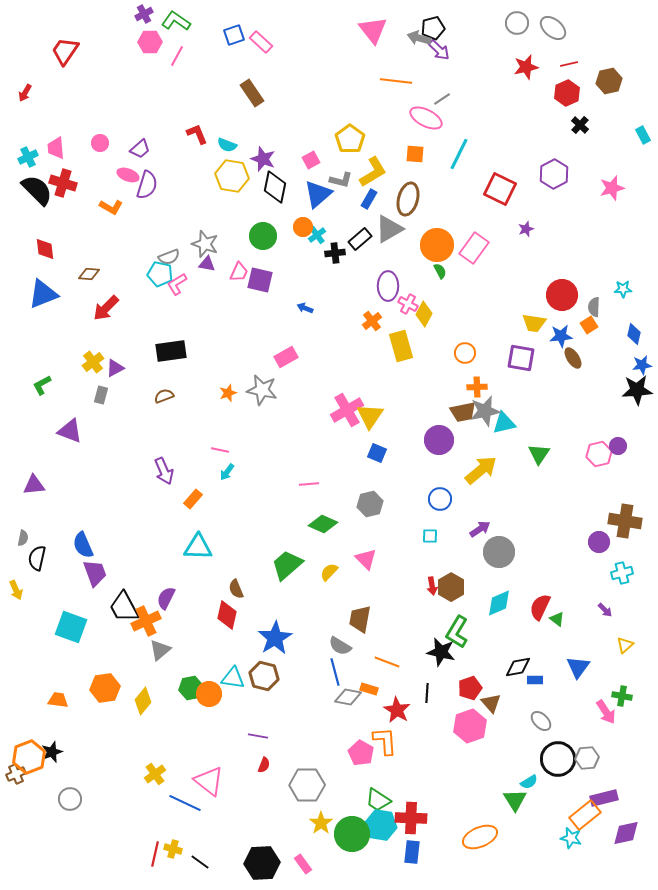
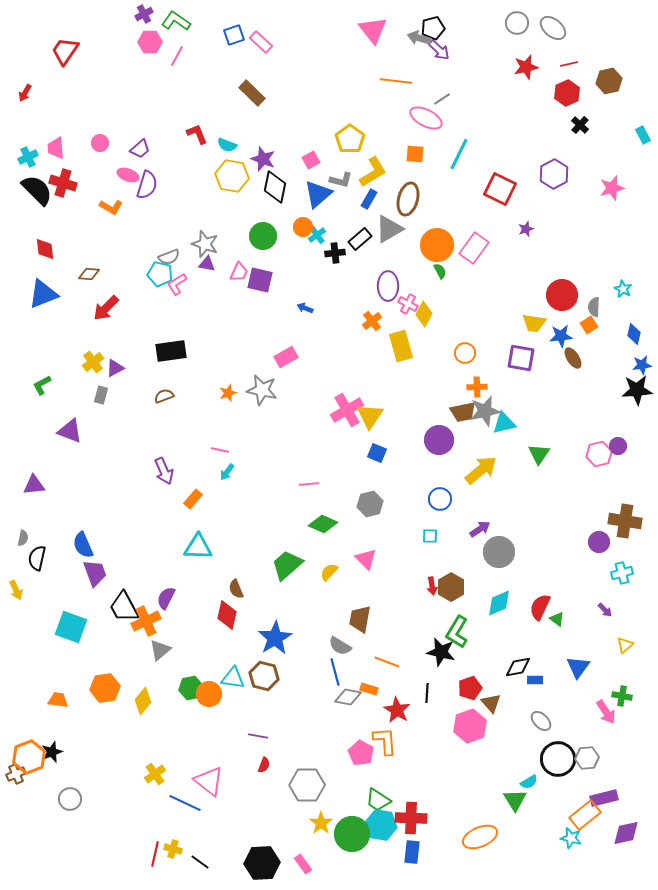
brown rectangle at (252, 93): rotated 12 degrees counterclockwise
cyan star at (623, 289): rotated 30 degrees clockwise
